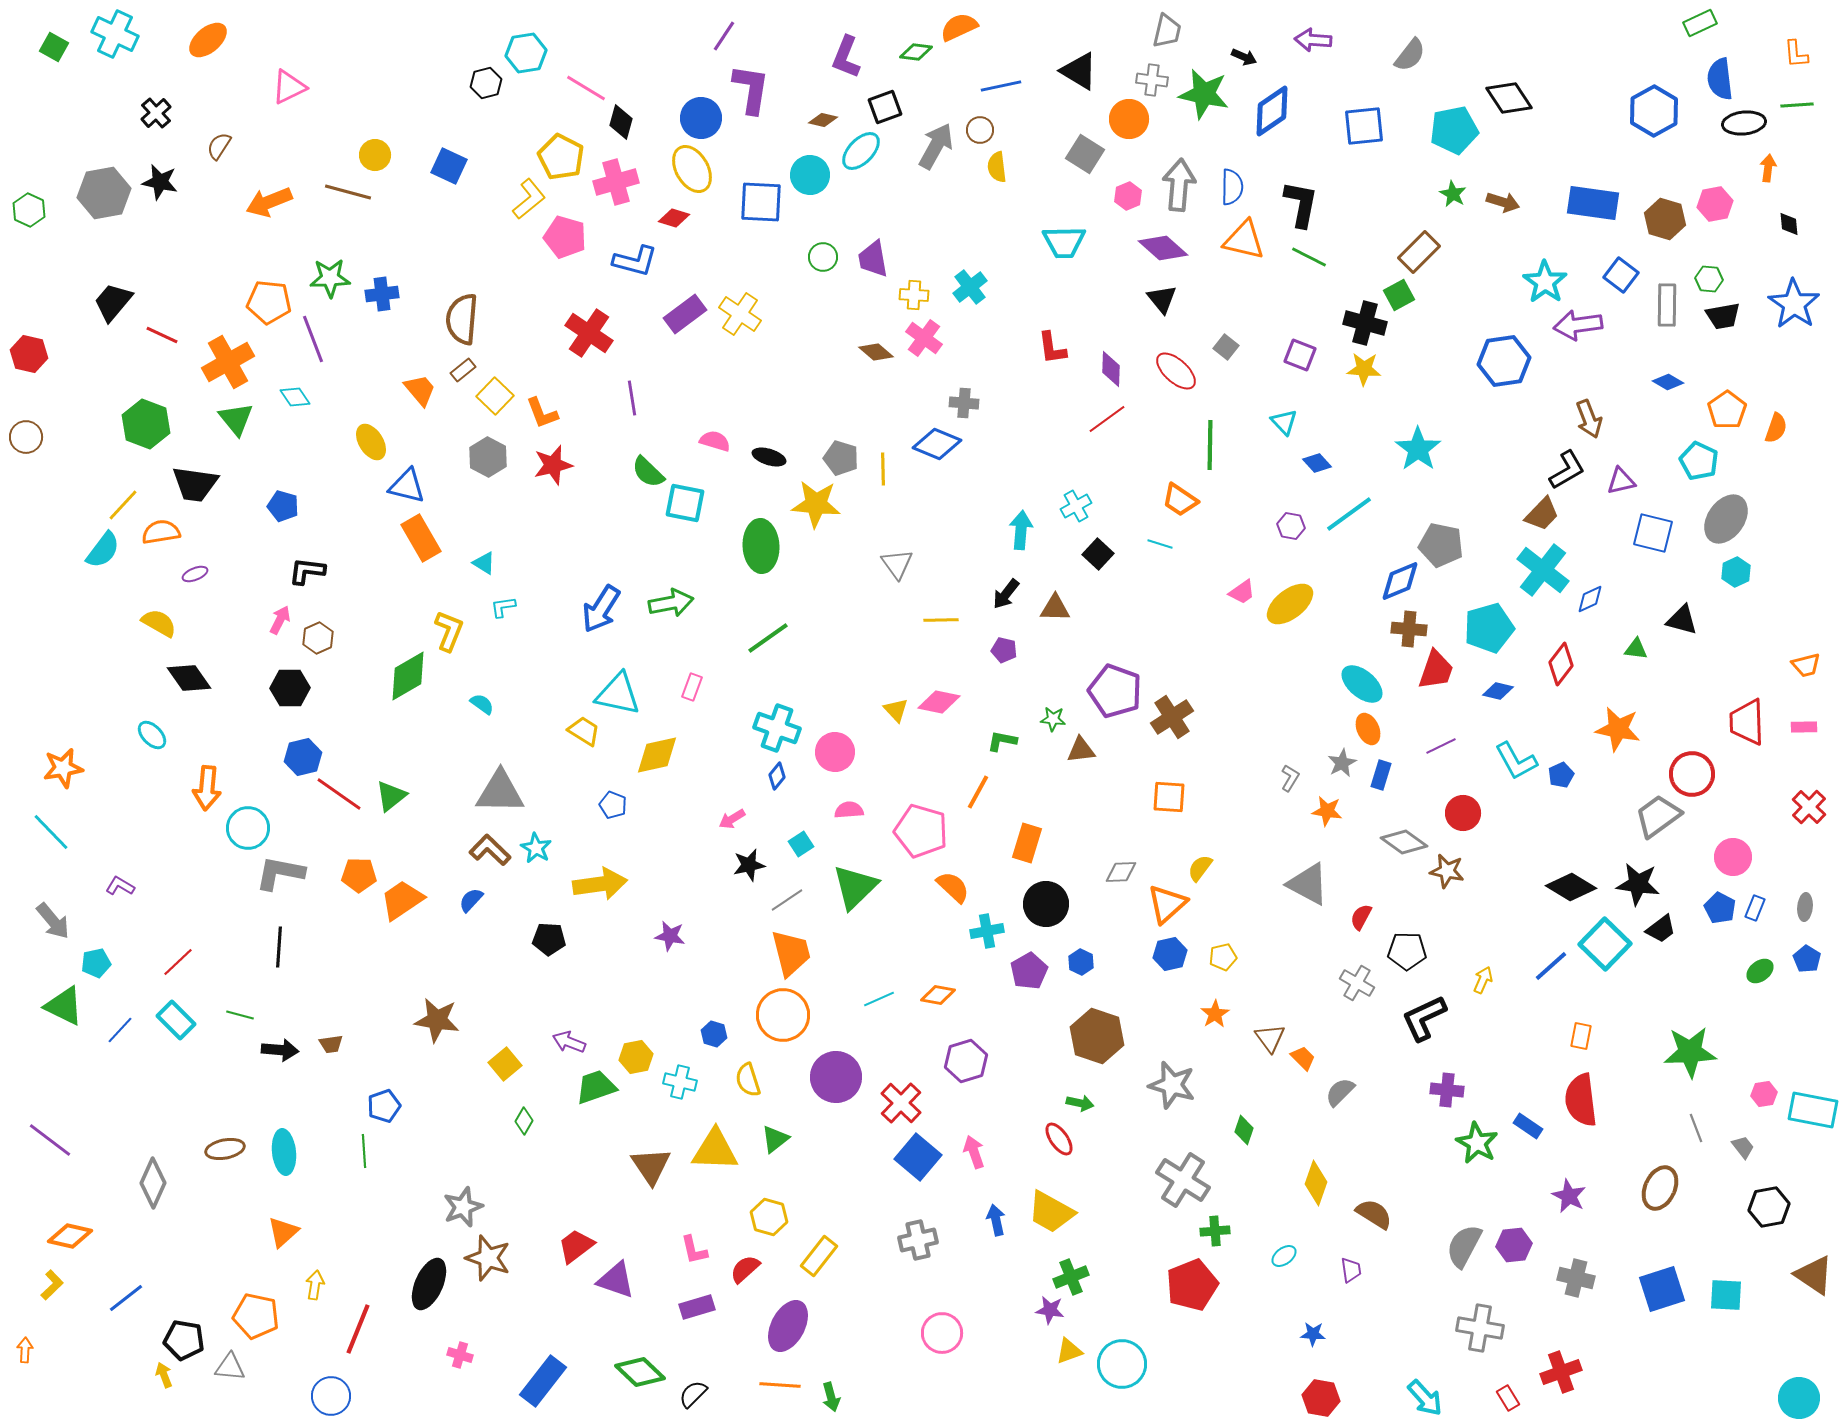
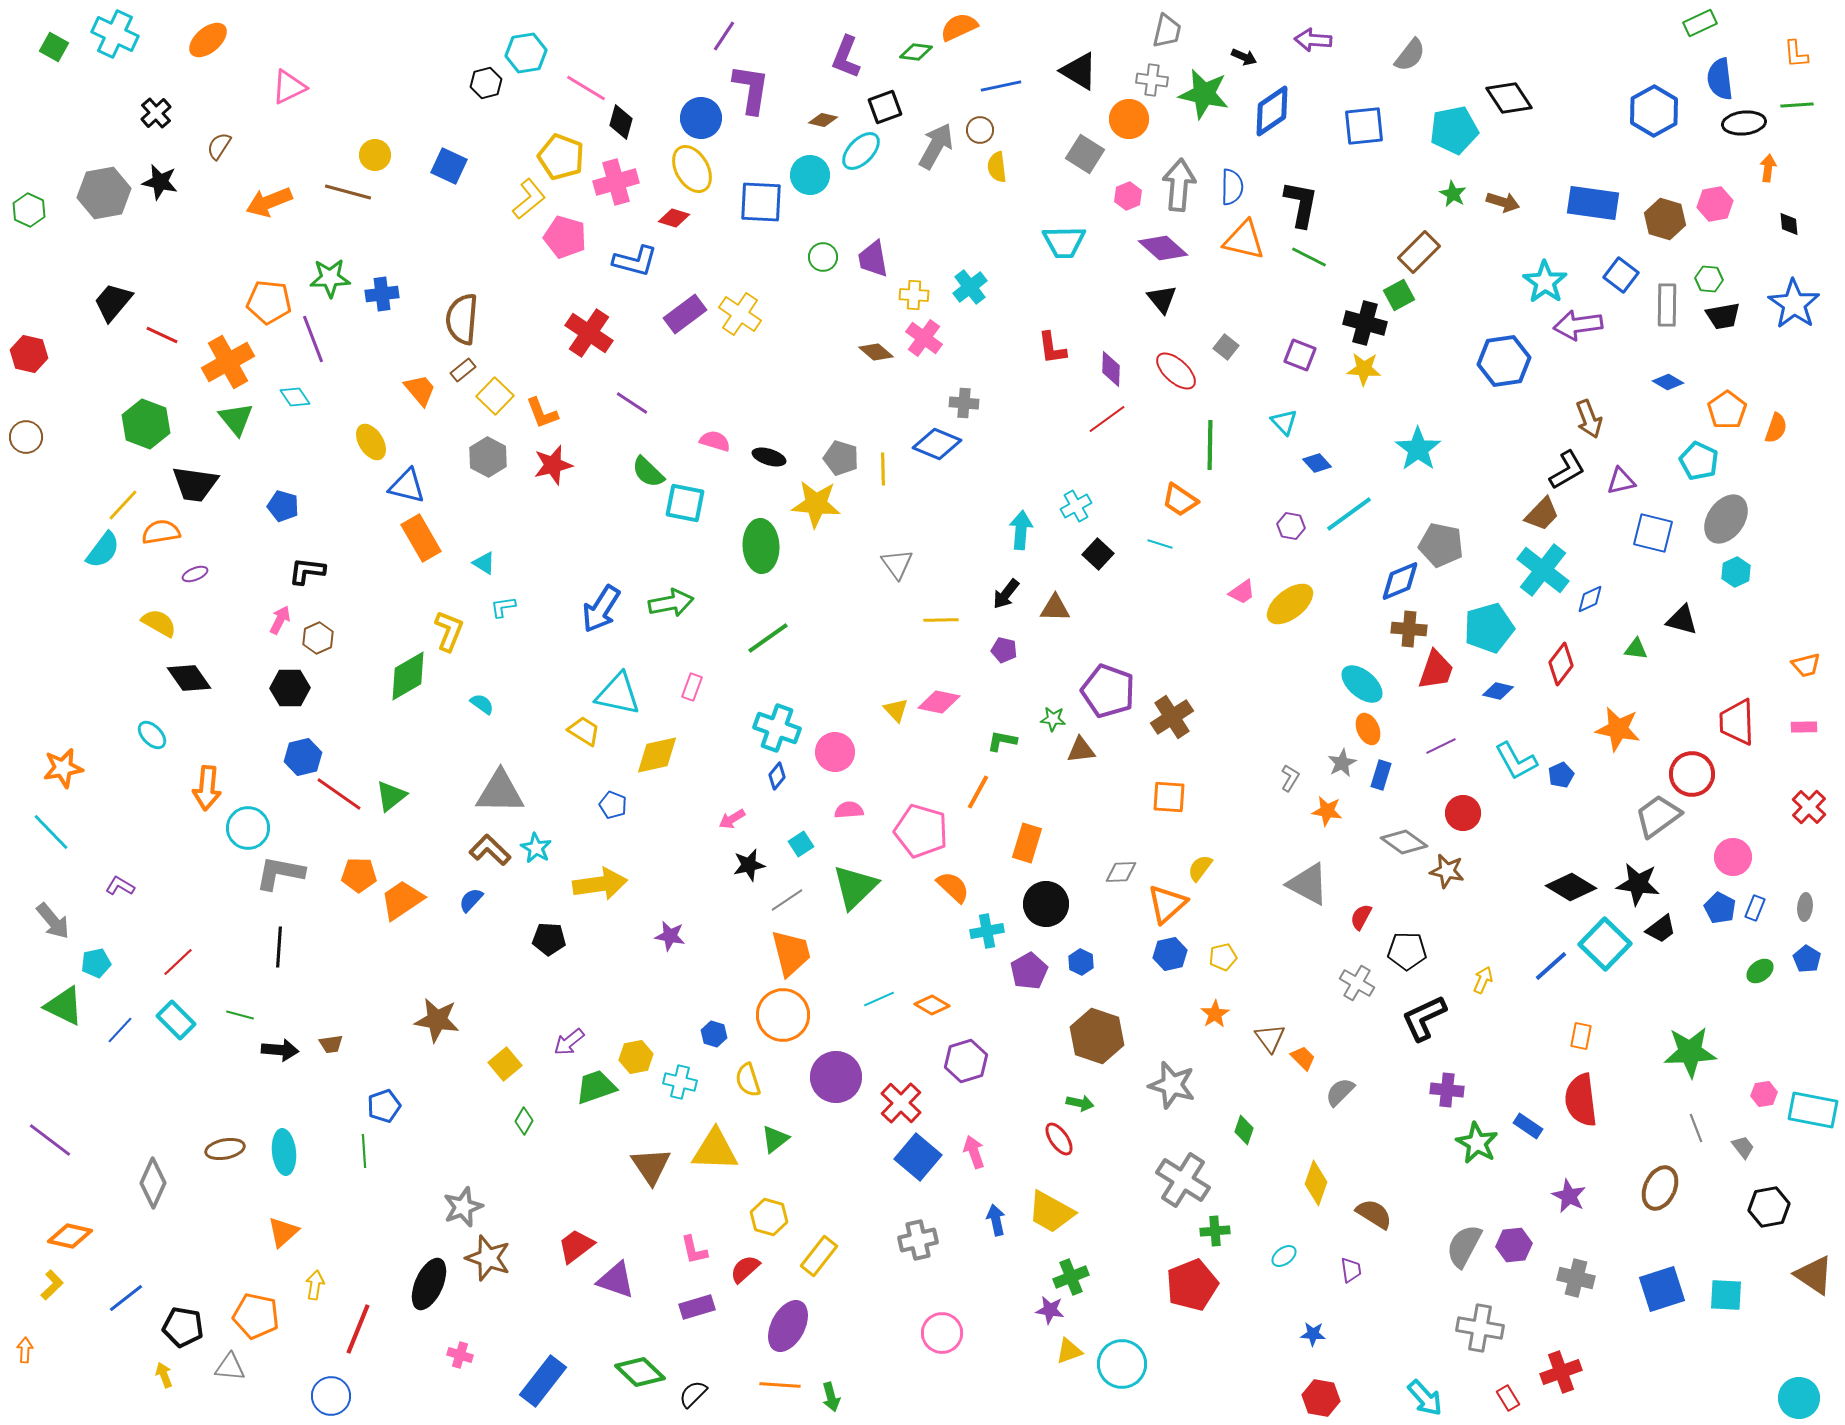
yellow pentagon at (561, 157): rotated 6 degrees counterclockwise
purple line at (632, 398): moved 5 px down; rotated 48 degrees counterclockwise
purple pentagon at (1115, 691): moved 7 px left
red trapezoid at (1747, 722): moved 10 px left
orange diamond at (938, 995): moved 6 px left, 10 px down; rotated 20 degrees clockwise
purple arrow at (569, 1042): rotated 60 degrees counterclockwise
black pentagon at (184, 1340): moved 1 px left, 13 px up
